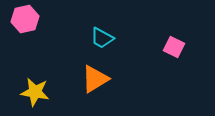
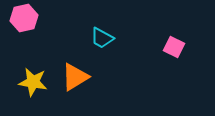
pink hexagon: moved 1 px left, 1 px up
orange triangle: moved 20 px left, 2 px up
yellow star: moved 2 px left, 10 px up
